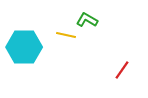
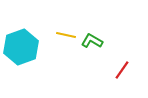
green L-shape: moved 5 px right, 21 px down
cyan hexagon: moved 3 px left; rotated 20 degrees counterclockwise
